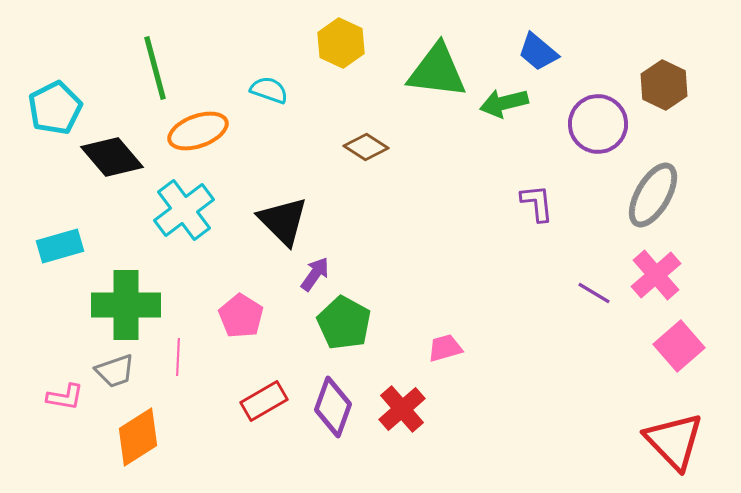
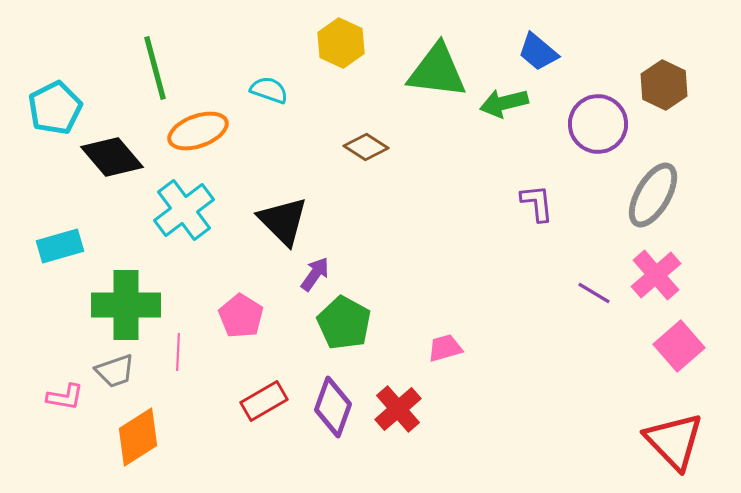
pink line: moved 5 px up
red cross: moved 4 px left
